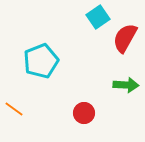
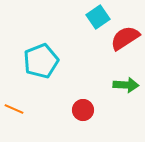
red semicircle: rotated 28 degrees clockwise
orange line: rotated 12 degrees counterclockwise
red circle: moved 1 px left, 3 px up
